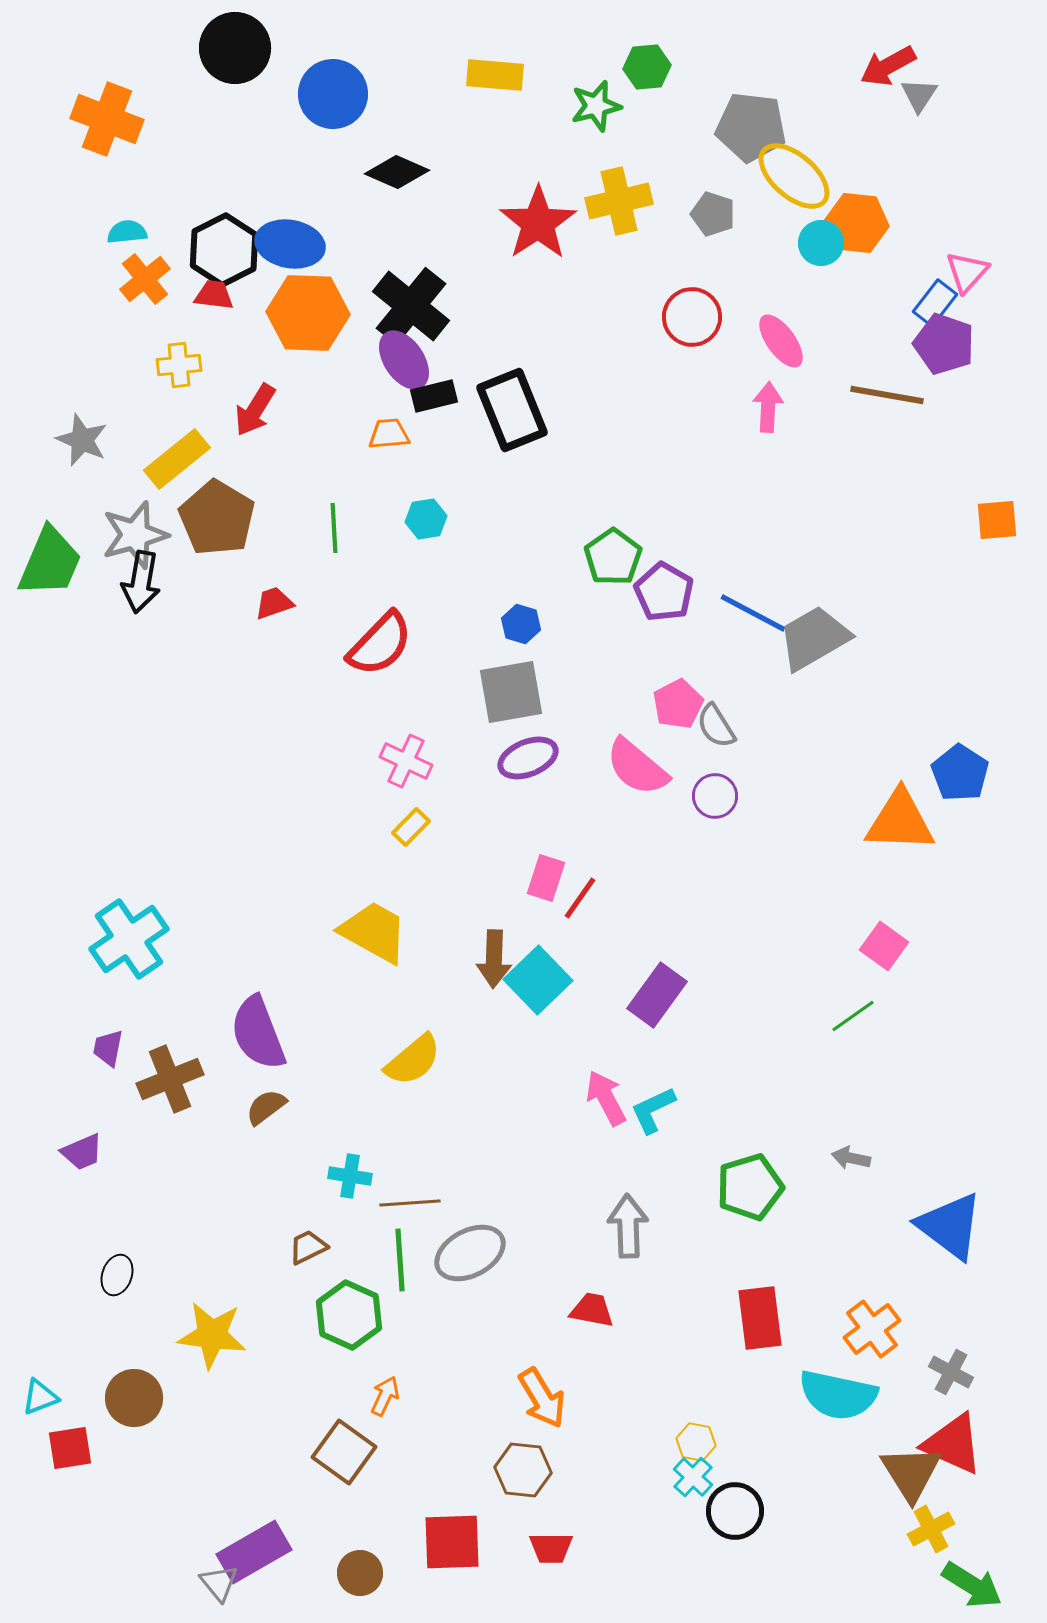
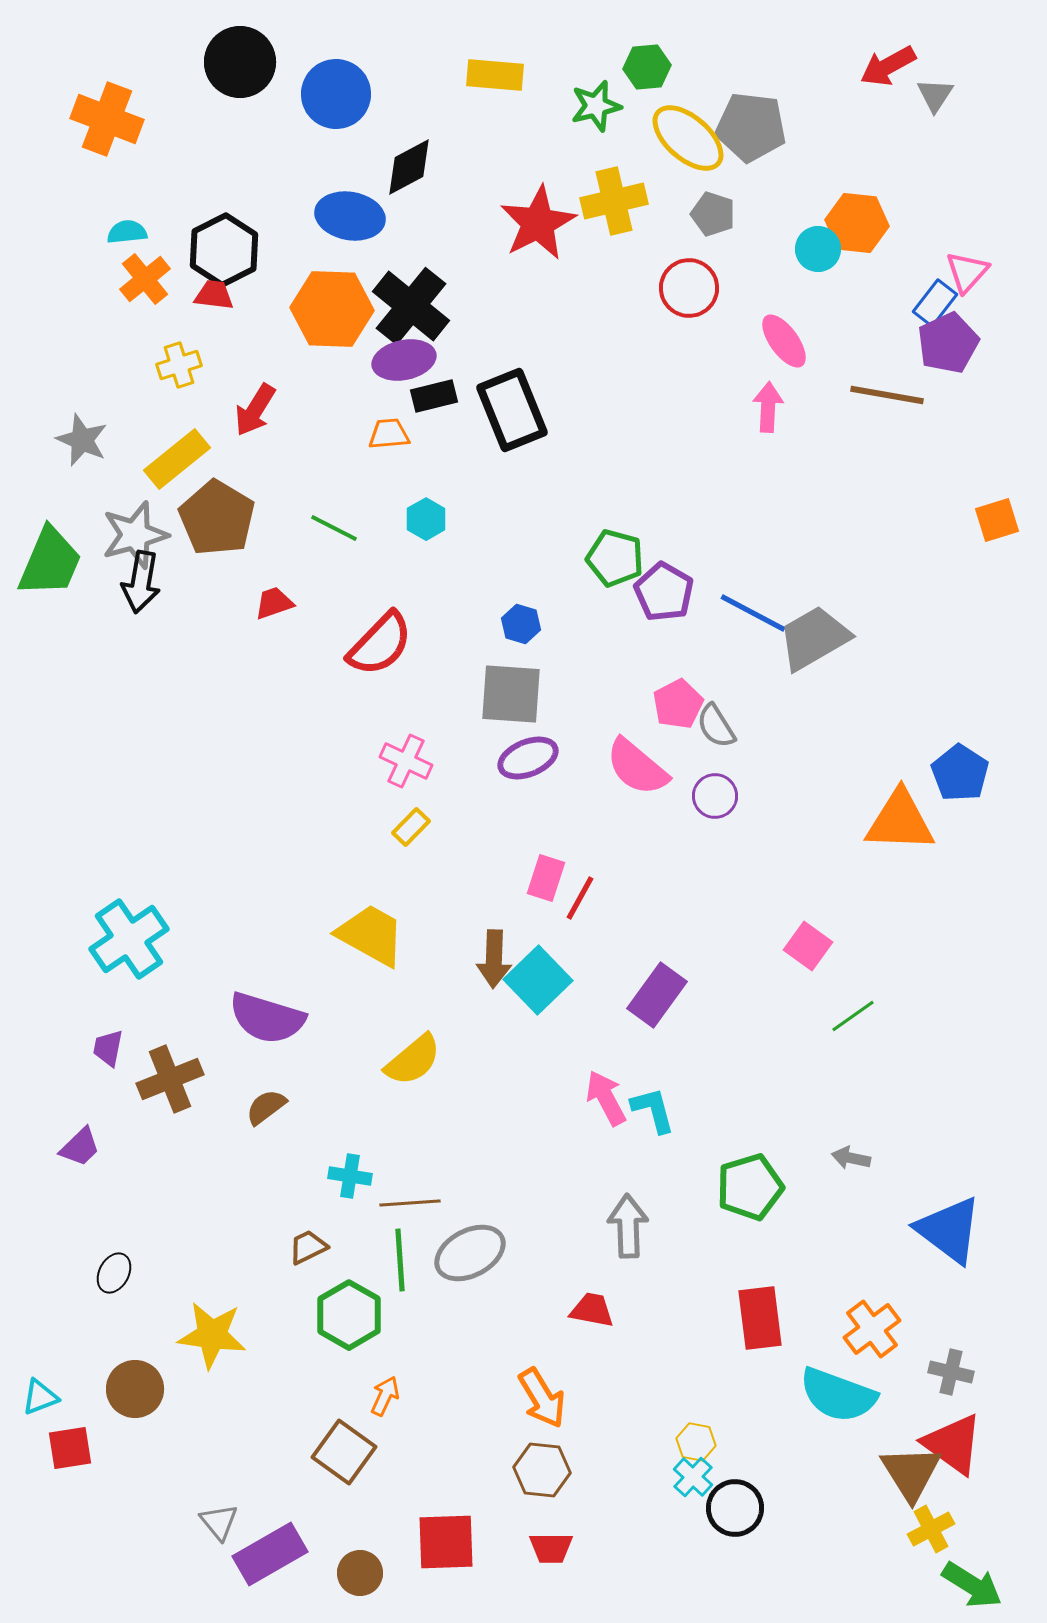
black circle at (235, 48): moved 5 px right, 14 px down
blue circle at (333, 94): moved 3 px right
gray triangle at (919, 95): moved 16 px right
black diamond at (397, 172): moved 12 px right, 5 px up; rotated 52 degrees counterclockwise
yellow ellipse at (794, 176): moved 106 px left, 38 px up
yellow cross at (619, 201): moved 5 px left
red star at (538, 223): rotated 6 degrees clockwise
cyan circle at (821, 243): moved 3 px left, 6 px down
blue ellipse at (290, 244): moved 60 px right, 28 px up
orange hexagon at (308, 313): moved 24 px right, 4 px up
red circle at (692, 317): moved 3 px left, 29 px up
pink ellipse at (781, 341): moved 3 px right
purple pentagon at (944, 344): moved 4 px right, 1 px up; rotated 28 degrees clockwise
purple ellipse at (404, 360): rotated 68 degrees counterclockwise
yellow cross at (179, 365): rotated 12 degrees counterclockwise
cyan hexagon at (426, 519): rotated 21 degrees counterclockwise
orange square at (997, 520): rotated 12 degrees counterclockwise
green line at (334, 528): rotated 60 degrees counterclockwise
green pentagon at (613, 557): moved 2 px right, 1 px down; rotated 22 degrees counterclockwise
gray square at (511, 692): moved 2 px down; rotated 14 degrees clockwise
red line at (580, 898): rotated 6 degrees counterclockwise
yellow trapezoid at (374, 932): moved 3 px left, 3 px down
pink square at (884, 946): moved 76 px left
purple semicircle at (258, 1033): moved 9 px right, 15 px up; rotated 52 degrees counterclockwise
cyan L-shape at (653, 1110): rotated 100 degrees clockwise
purple trapezoid at (82, 1152): moved 2 px left, 5 px up; rotated 21 degrees counterclockwise
blue triangle at (950, 1226): moved 1 px left, 4 px down
black ellipse at (117, 1275): moved 3 px left, 2 px up; rotated 9 degrees clockwise
green hexagon at (349, 1315): rotated 6 degrees clockwise
gray cross at (951, 1372): rotated 15 degrees counterclockwise
cyan semicircle at (838, 1395): rotated 8 degrees clockwise
brown circle at (134, 1398): moved 1 px right, 9 px up
red triangle at (953, 1444): rotated 12 degrees clockwise
brown hexagon at (523, 1470): moved 19 px right
black circle at (735, 1511): moved 3 px up
red square at (452, 1542): moved 6 px left
purple rectangle at (254, 1552): moved 16 px right, 2 px down
gray triangle at (219, 1583): moved 61 px up
